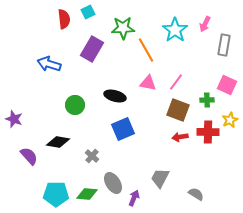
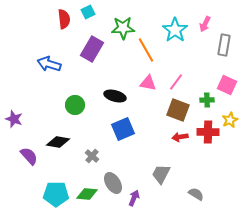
gray trapezoid: moved 1 px right, 4 px up
